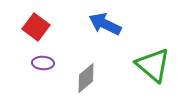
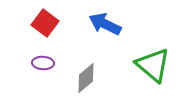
red square: moved 9 px right, 4 px up
